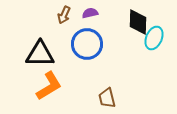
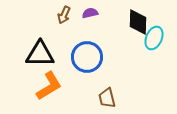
blue circle: moved 13 px down
